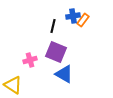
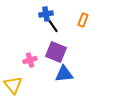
blue cross: moved 27 px left, 2 px up
orange rectangle: rotated 16 degrees counterclockwise
black line: rotated 48 degrees counterclockwise
blue triangle: rotated 36 degrees counterclockwise
yellow triangle: rotated 18 degrees clockwise
